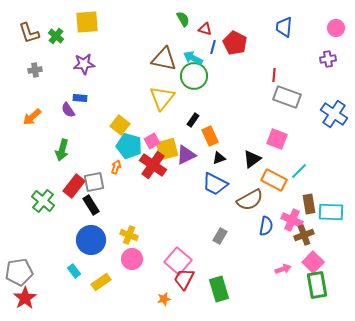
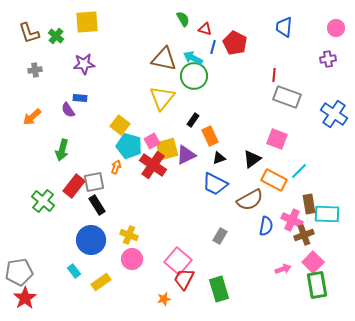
black rectangle at (91, 205): moved 6 px right
cyan rectangle at (331, 212): moved 4 px left, 2 px down
